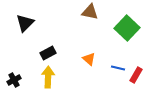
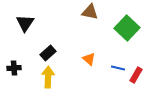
black triangle: rotated 12 degrees counterclockwise
black rectangle: rotated 14 degrees counterclockwise
black cross: moved 12 px up; rotated 24 degrees clockwise
